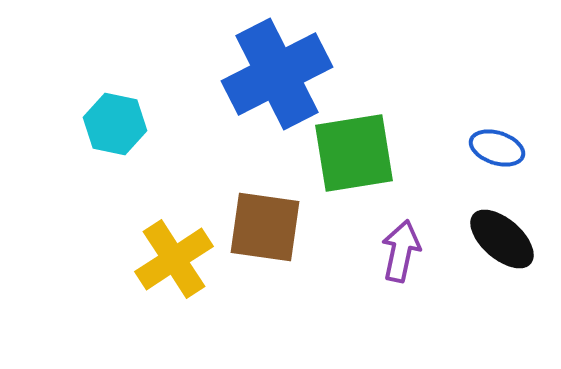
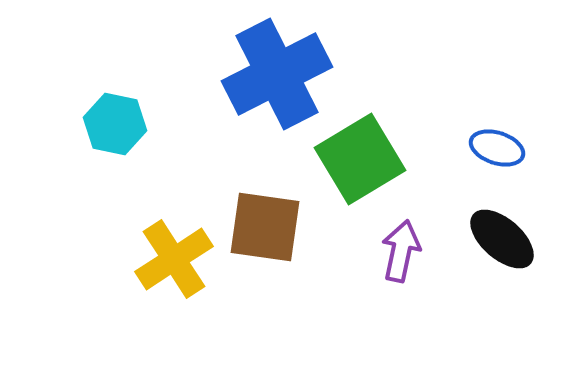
green square: moved 6 px right, 6 px down; rotated 22 degrees counterclockwise
